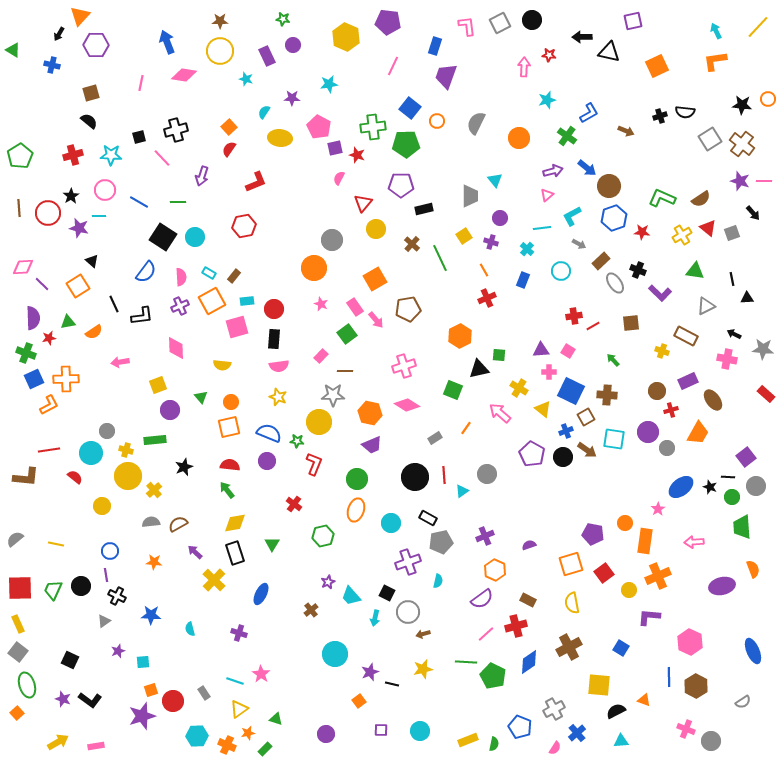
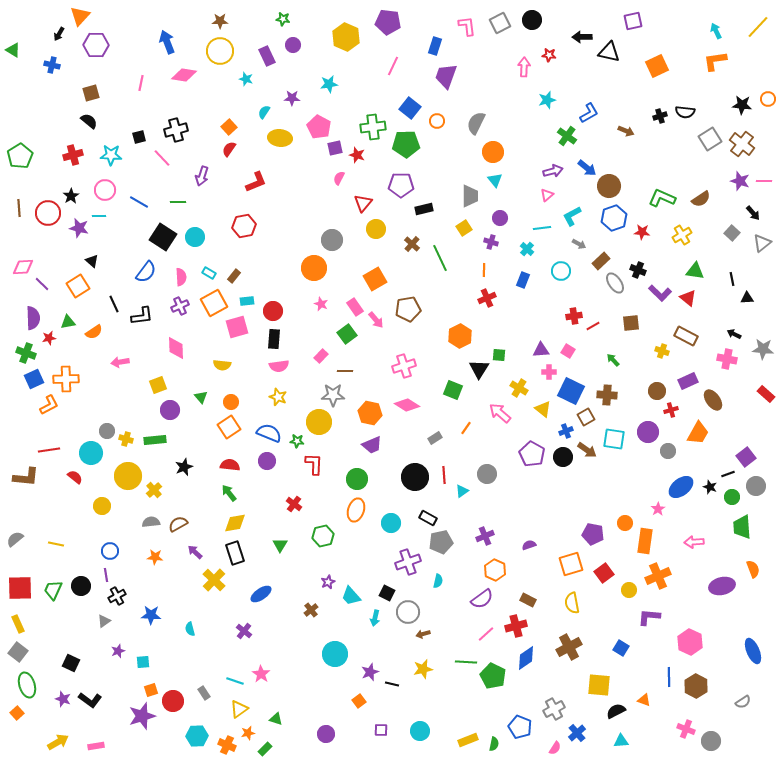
orange circle at (519, 138): moved 26 px left, 14 px down
red triangle at (708, 228): moved 20 px left, 70 px down
gray square at (732, 233): rotated 28 degrees counterclockwise
yellow square at (464, 236): moved 8 px up
orange line at (484, 270): rotated 32 degrees clockwise
orange square at (212, 301): moved 2 px right, 2 px down
gray triangle at (706, 306): moved 56 px right, 63 px up; rotated 12 degrees counterclockwise
red circle at (274, 309): moved 1 px left, 2 px down
black triangle at (479, 369): rotated 45 degrees counterclockwise
orange square at (229, 427): rotated 20 degrees counterclockwise
gray circle at (667, 448): moved 1 px right, 3 px down
yellow cross at (126, 450): moved 11 px up
red L-shape at (314, 464): rotated 20 degrees counterclockwise
black line at (728, 477): moved 3 px up; rotated 24 degrees counterclockwise
green arrow at (227, 490): moved 2 px right, 3 px down
green triangle at (272, 544): moved 8 px right, 1 px down
orange star at (154, 562): moved 1 px right, 5 px up
blue ellipse at (261, 594): rotated 30 degrees clockwise
black cross at (117, 596): rotated 36 degrees clockwise
purple cross at (239, 633): moved 5 px right, 2 px up; rotated 21 degrees clockwise
black square at (70, 660): moved 1 px right, 3 px down
blue diamond at (529, 662): moved 3 px left, 4 px up
